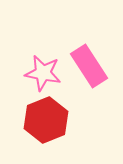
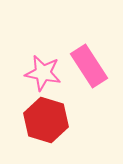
red hexagon: rotated 21 degrees counterclockwise
